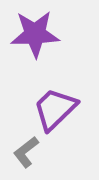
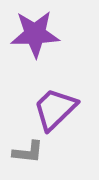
gray L-shape: moved 2 px right; rotated 136 degrees counterclockwise
